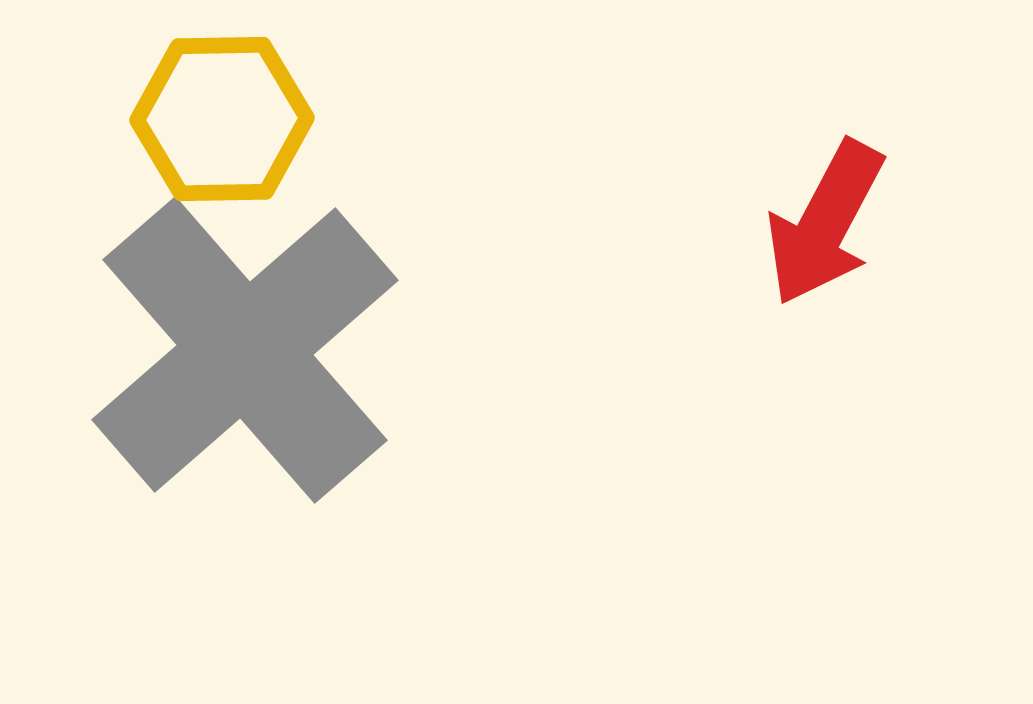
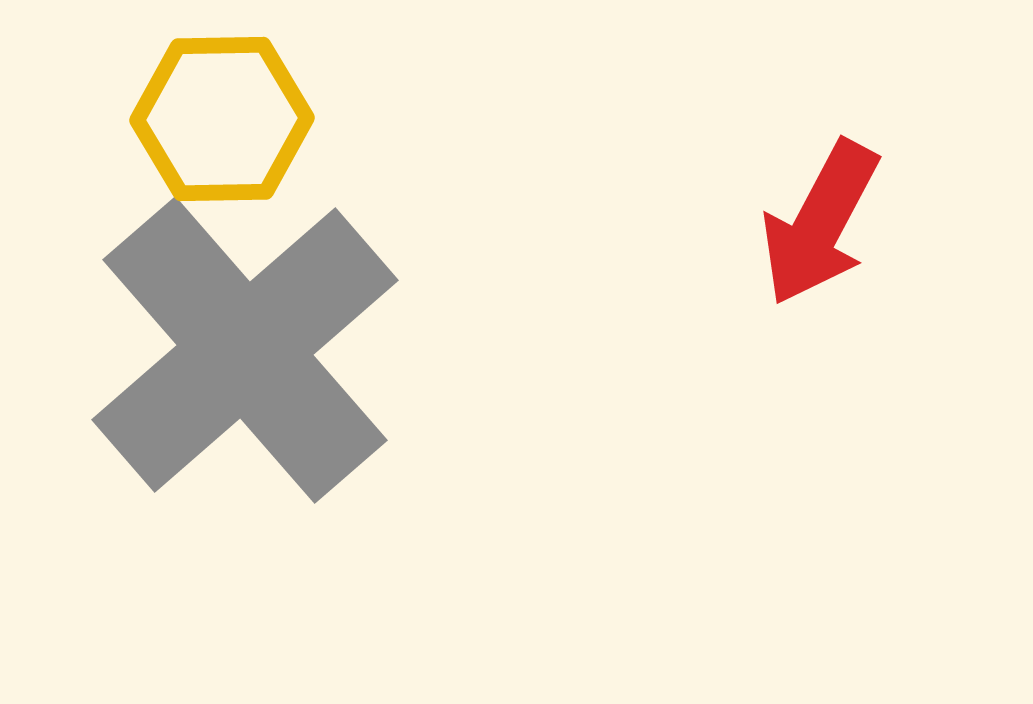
red arrow: moved 5 px left
